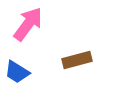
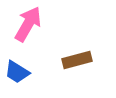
pink arrow: rotated 6 degrees counterclockwise
